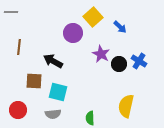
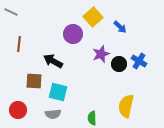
gray line: rotated 24 degrees clockwise
purple circle: moved 1 px down
brown line: moved 3 px up
purple star: rotated 24 degrees clockwise
green semicircle: moved 2 px right
